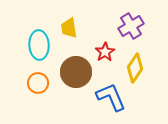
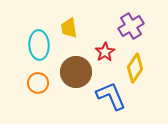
blue L-shape: moved 1 px up
